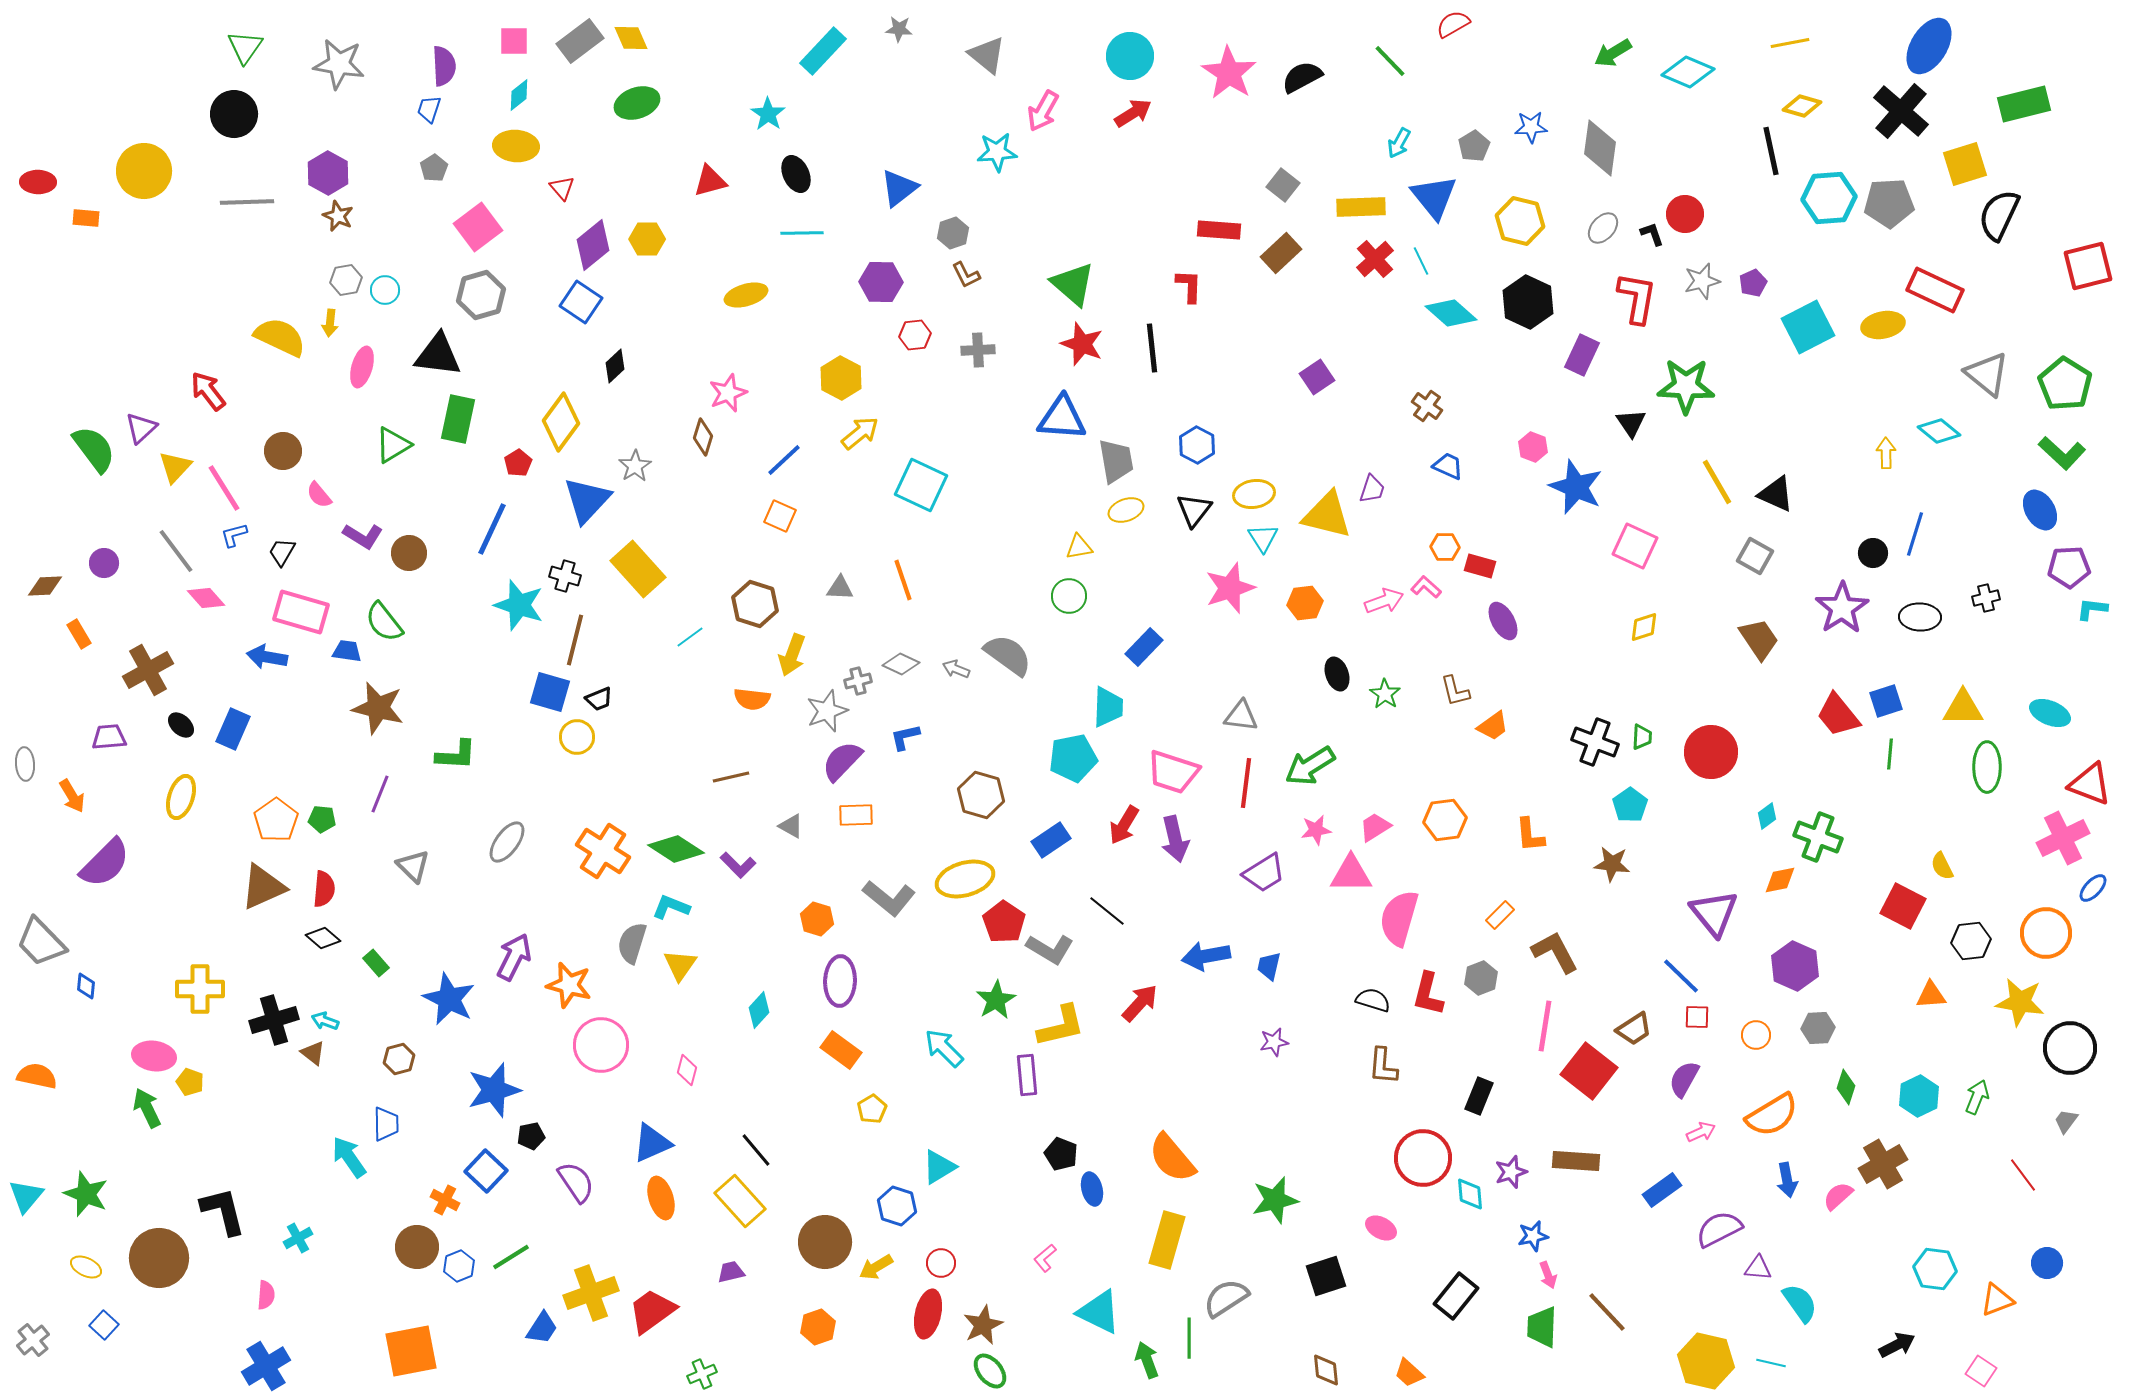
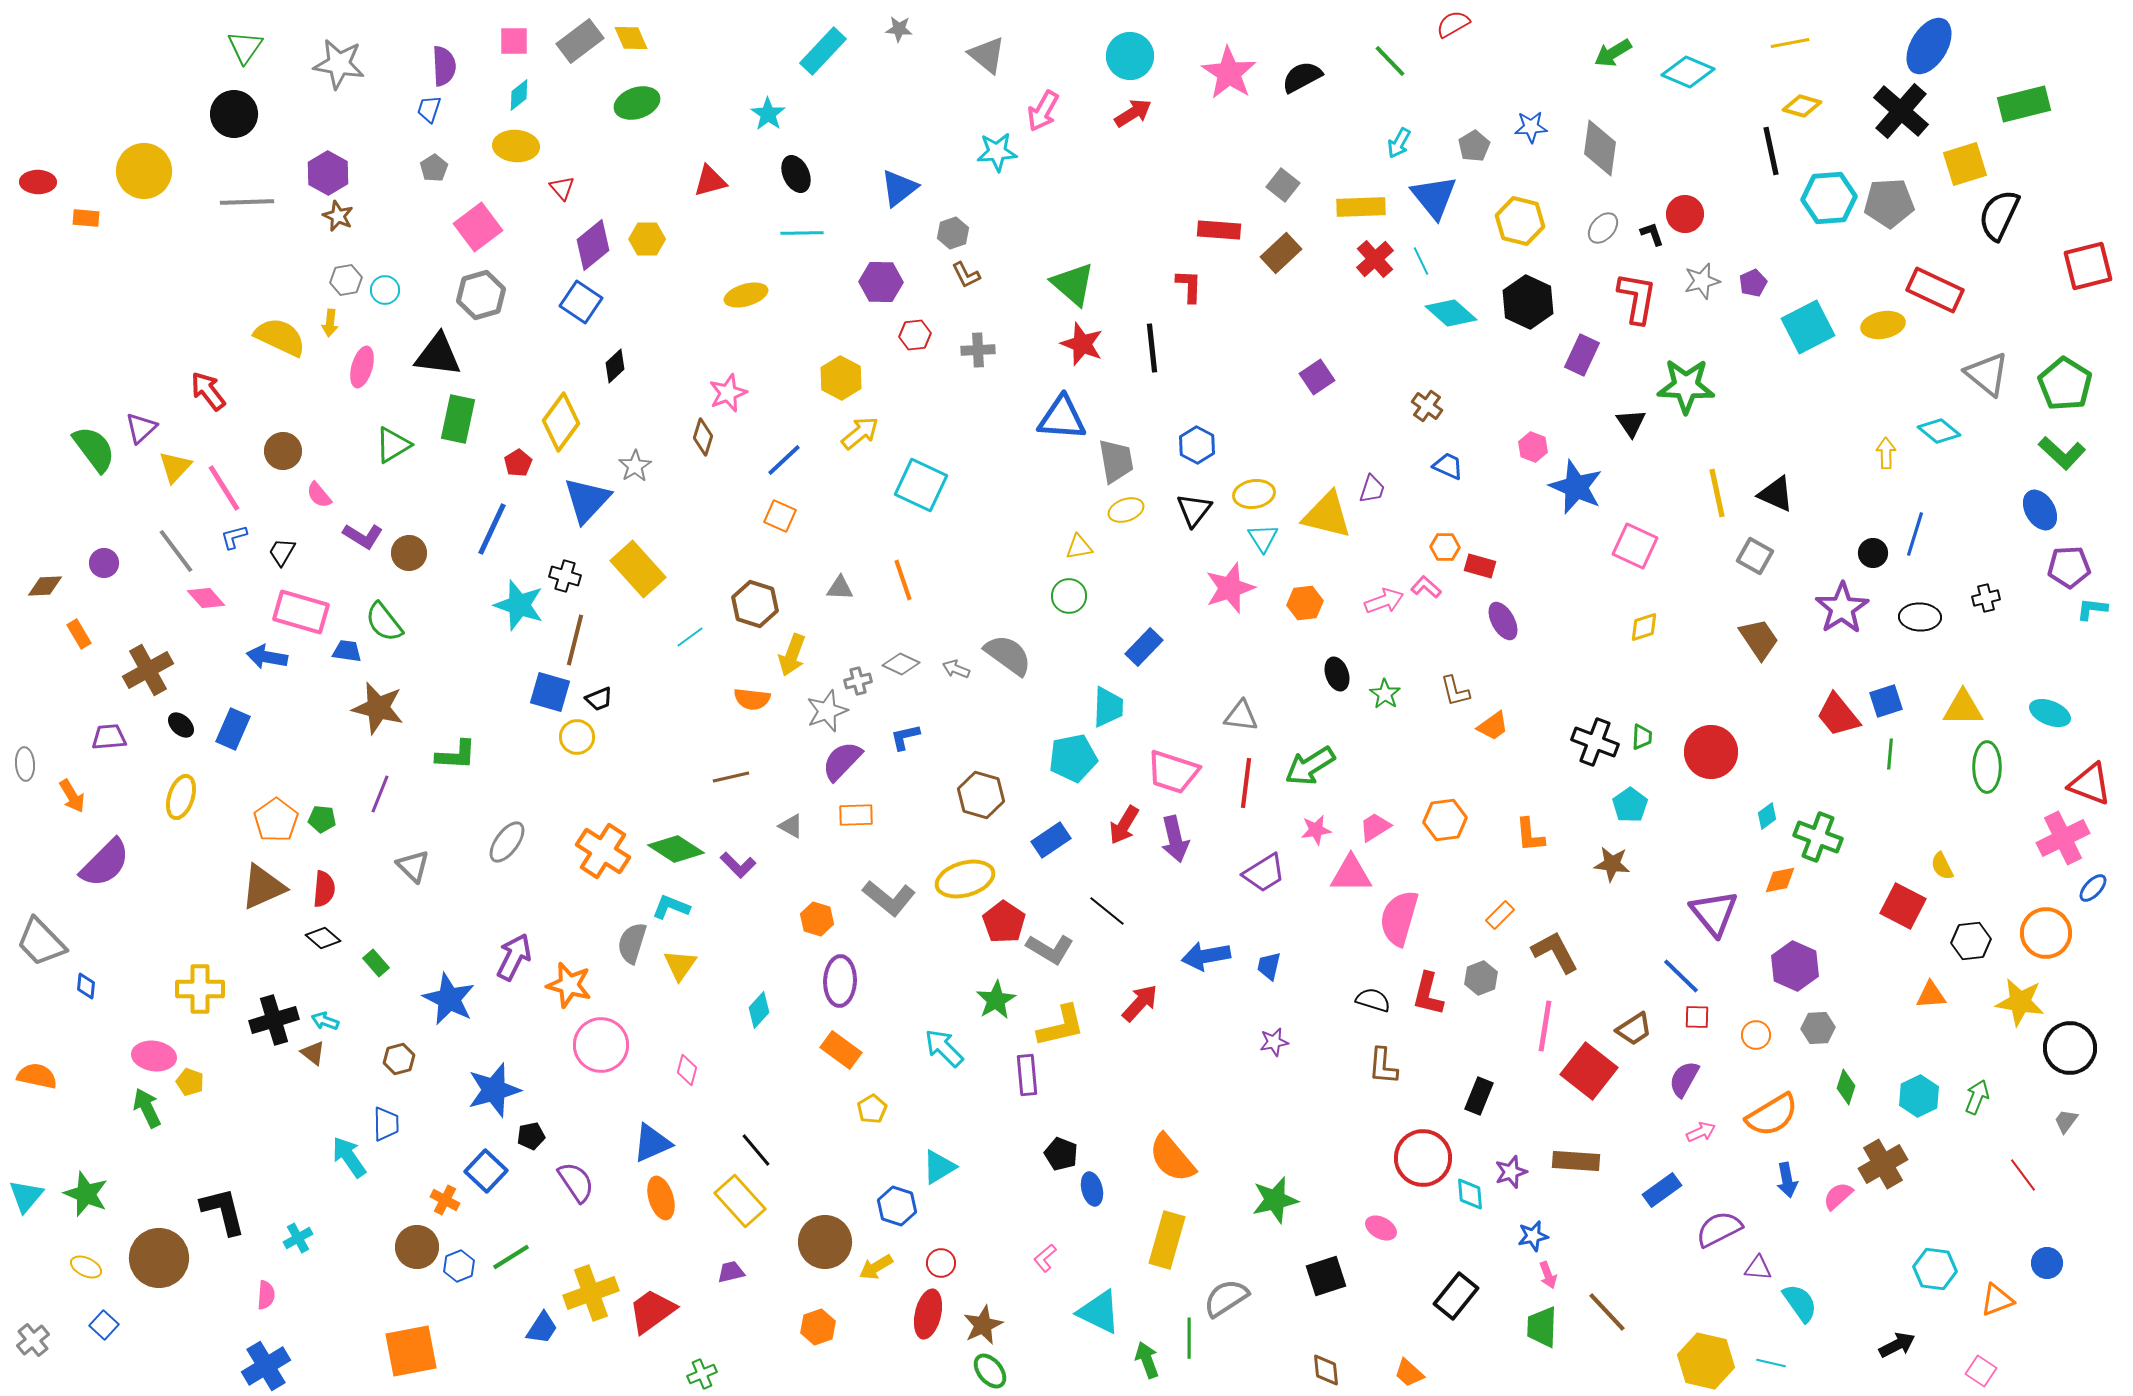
yellow line at (1717, 482): moved 11 px down; rotated 18 degrees clockwise
blue L-shape at (234, 535): moved 2 px down
